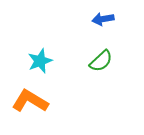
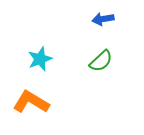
cyan star: moved 2 px up
orange L-shape: moved 1 px right, 1 px down
